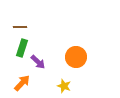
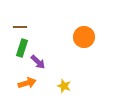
orange circle: moved 8 px right, 20 px up
orange arrow: moved 5 px right; rotated 30 degrees clockwise
